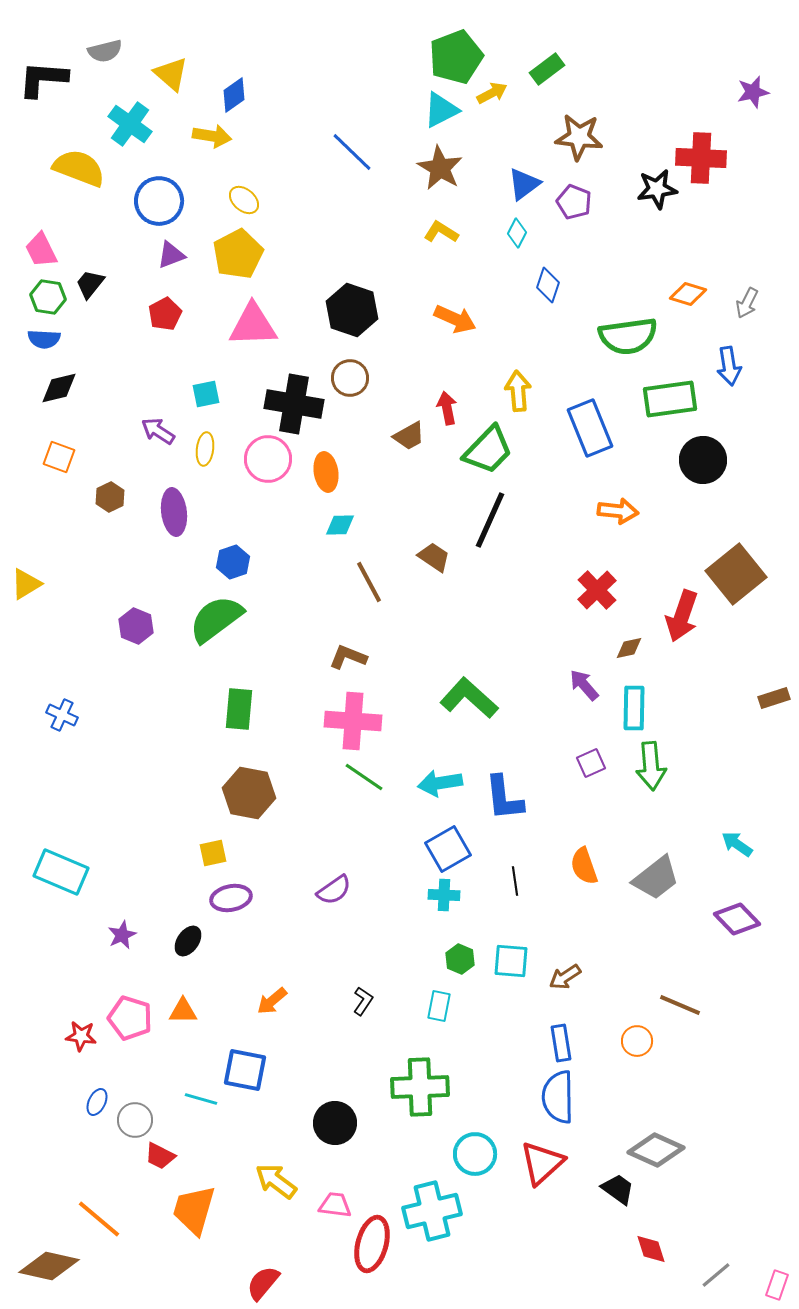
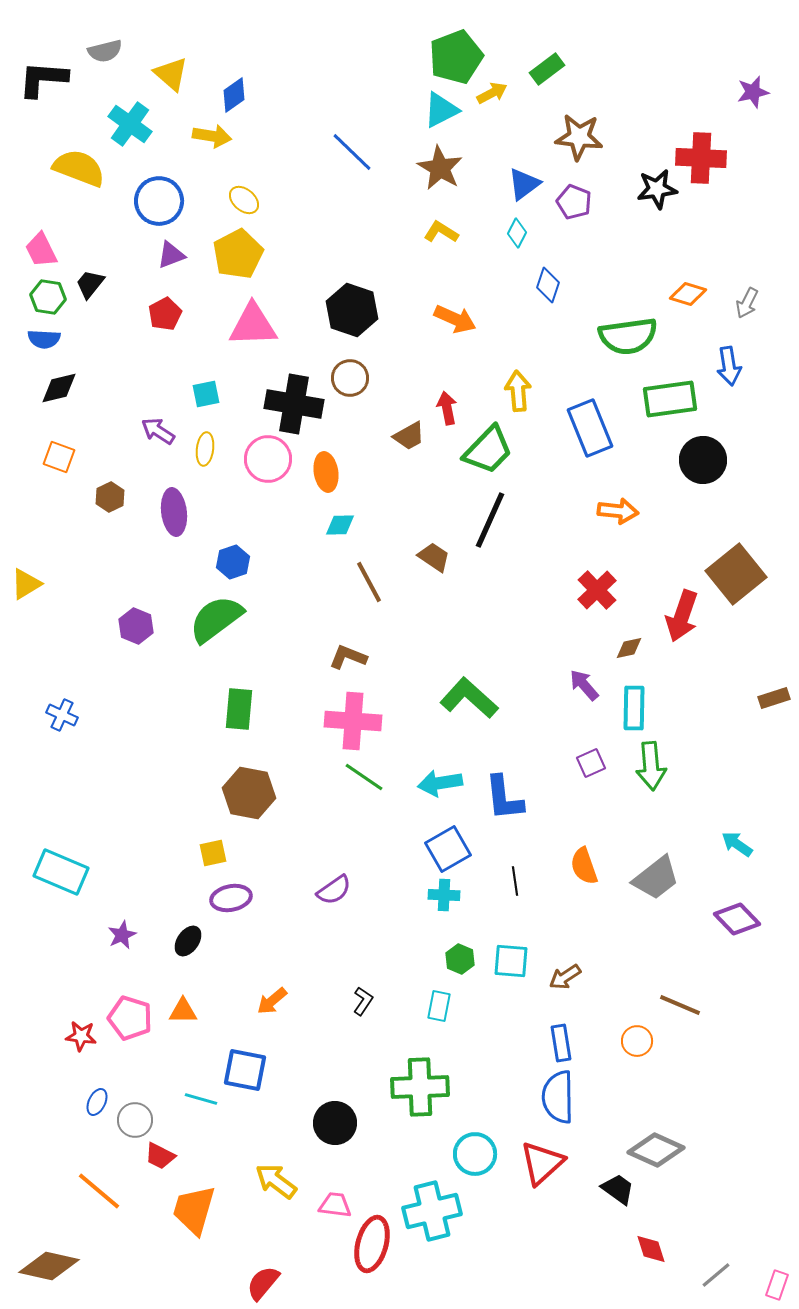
orange line at (99, 1219): moved 28 px up
